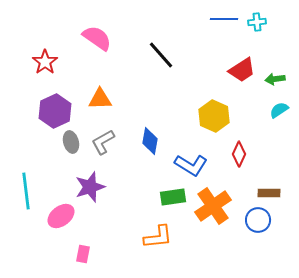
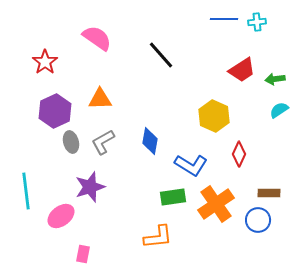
orange cross: moved 3 px right, 2 px up
